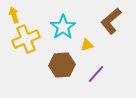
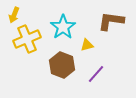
yellow arrow: rotated 140 degrees counterclockwise
brown L-shape: rotated 48 degrees clockwise
yellow cross: moved 1 px right
brown hexagon: rotated 25 degrees clockwise
